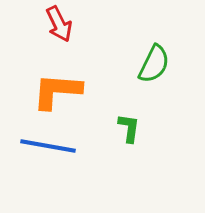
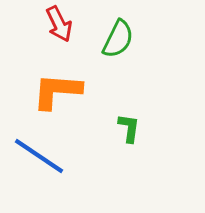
green semicircle: moved 36 px left, 25 px up
blue line: moved 9 px left, 10 px down; rotated 24 degrees clockwise
